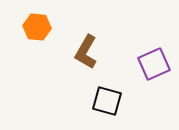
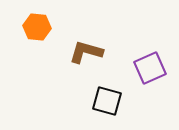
brown L-shape: rotated 76 degrees clockwise
purple square: moved 4 px left, 4 px down
